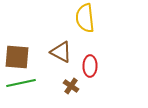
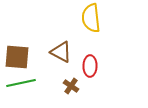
yellow semicircle: moved 6 px right
